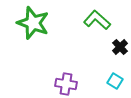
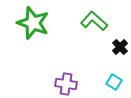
green L-shape: moved 3 px left, 1 px down
cyan square: moved 1 px left, 1 px down
